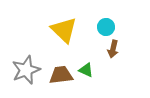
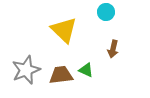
cyan circle: moved 15 px up
